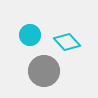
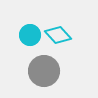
cyan diamond: moved 9 px left, 7 px up
